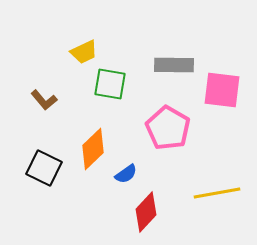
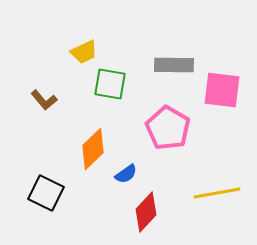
black square: moved 2 px right, 25 px down
